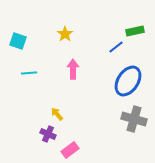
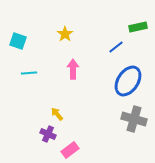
green rectangle: moved 3 px right, 4 px up
